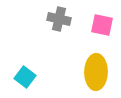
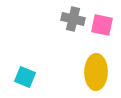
gray cross: moved 14 px right
cyan square: rotated 15 degrees counterclockwise
